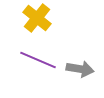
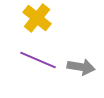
gray arrow: moved 1 px right, 2 px up
